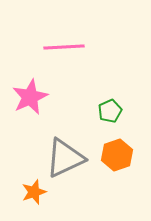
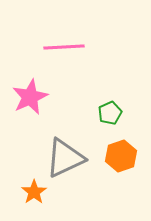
green pentagon: moved 2 px down
orange hexagon: moved 4 px right, 1 px down
orange star: rotated 15 degrees counterclockwise
